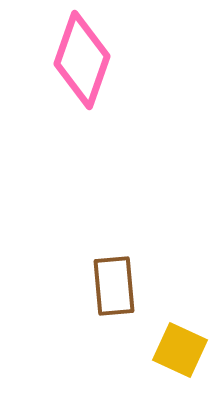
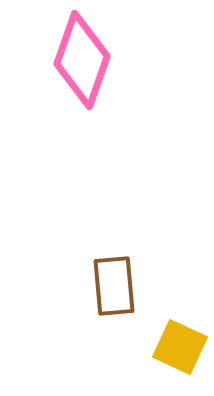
yellow square: moved 3 px up
